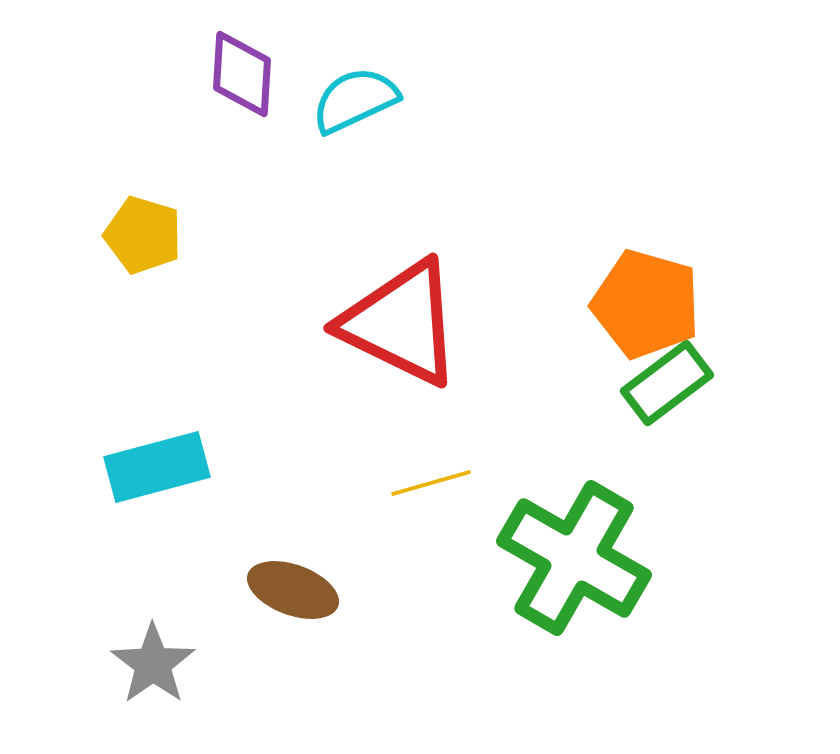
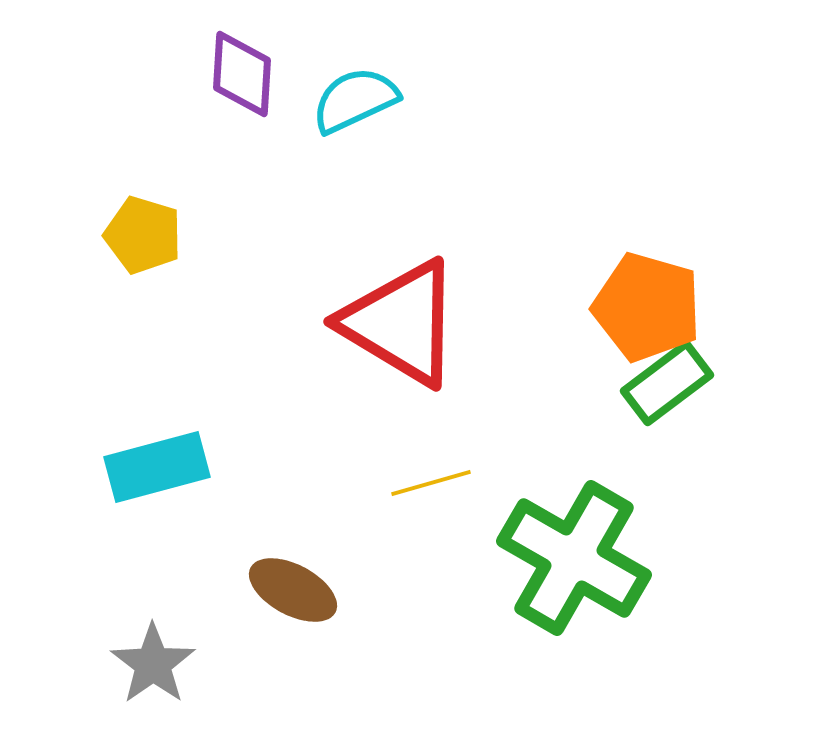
orange pentagon: moved 1 px right, 3 px down
red triangle: rotated 5 degrees clockwise
brown ellipse: rotated 8 degrees clockwise
